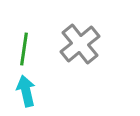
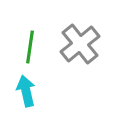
green line: moved 6 px right, 2 px up
